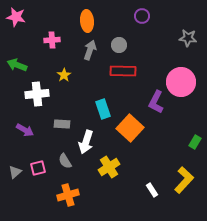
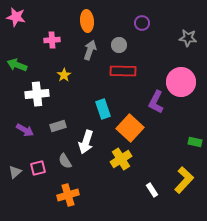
purple circle: moved 7 px down
gray rectangle: moved 4 px left, 2 px down; rotated 21 degrees counterclockwise
green rectangle: rotated 72 degrees clockwise
yellow cross: moved 12 px right, 8 px up
